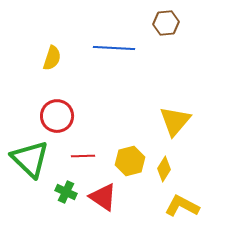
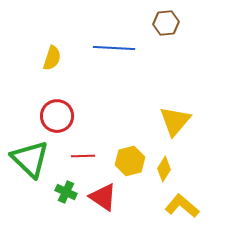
yellow L-shape: rotated 12 degrees clockwise
